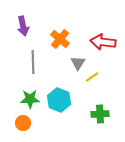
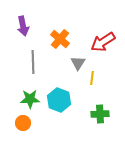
red arrow: rotated 40 degrees counterclockwise
yellow line: moved 1 px down; rotated 48 degrees counterclockwise
